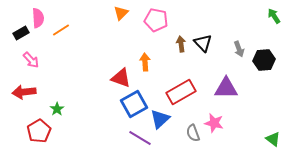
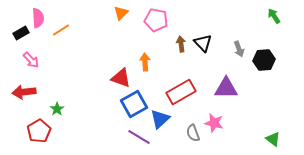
purple line: moved 1 px left, 1 px up
